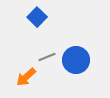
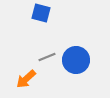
blue square: moved 4 px right, 4 px up; rotated 30 degrees counterclockwise
orange arrow: moved 2 px down
